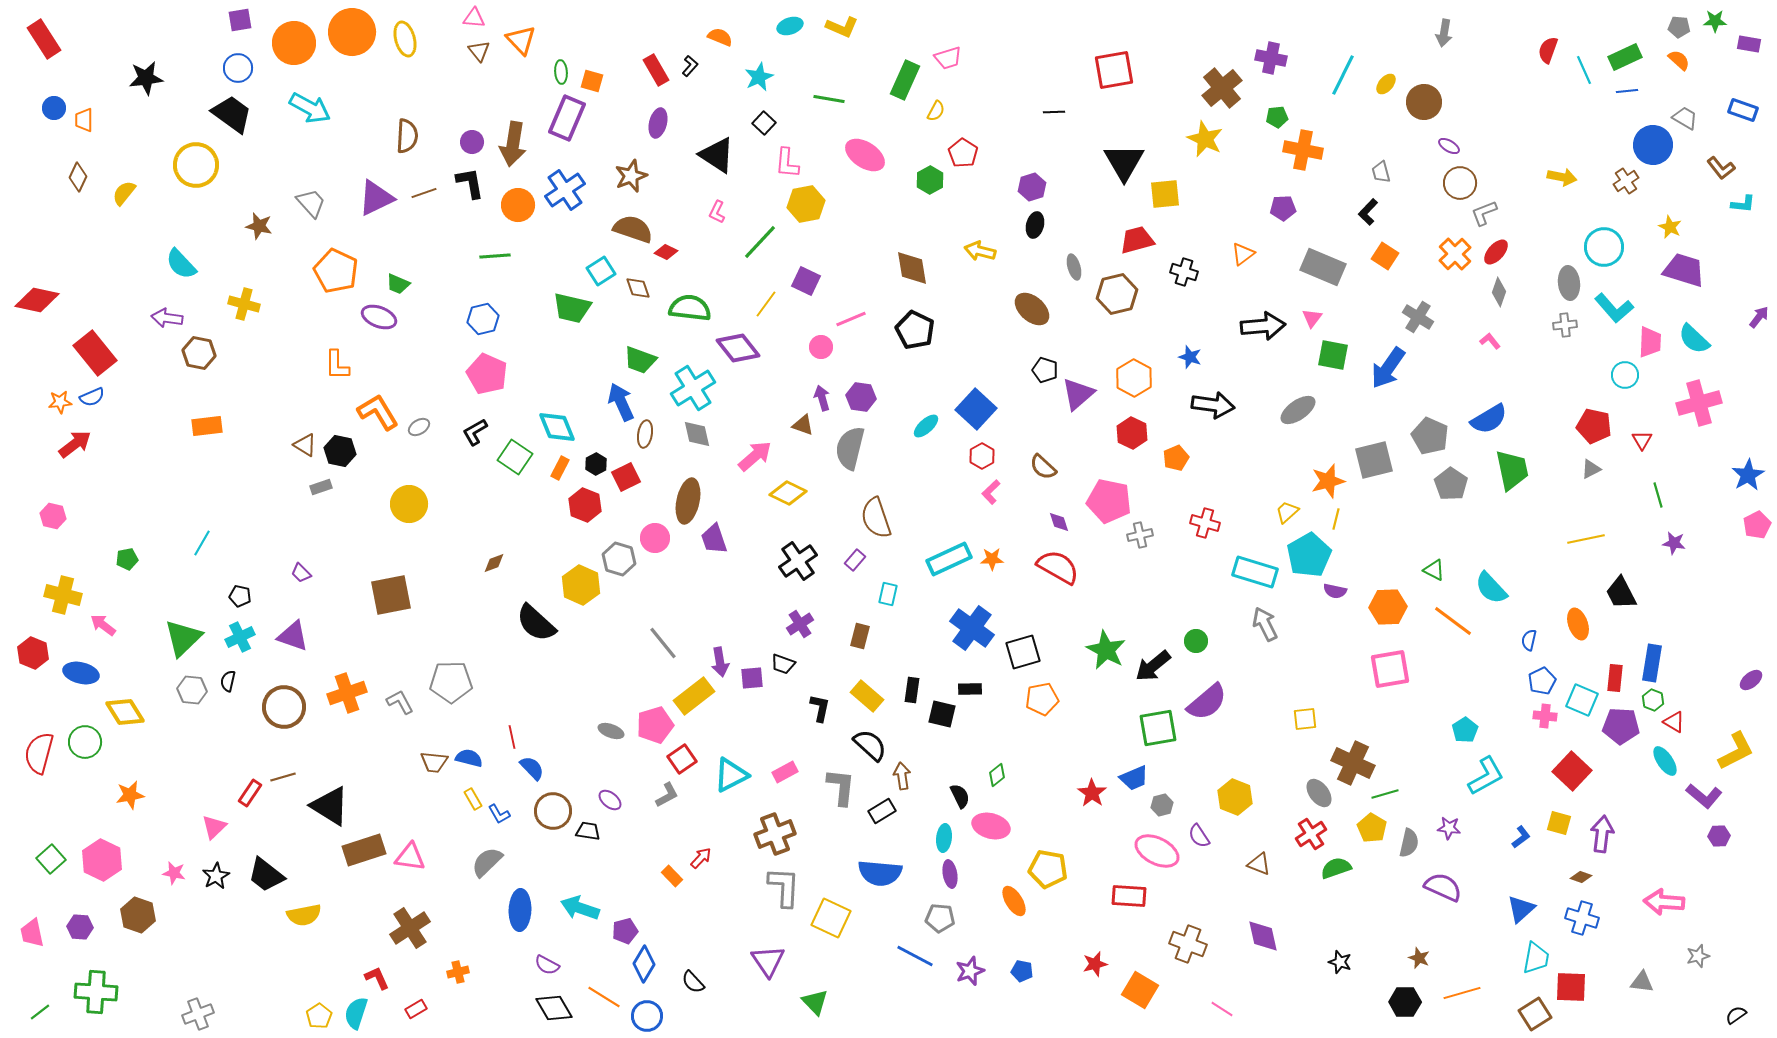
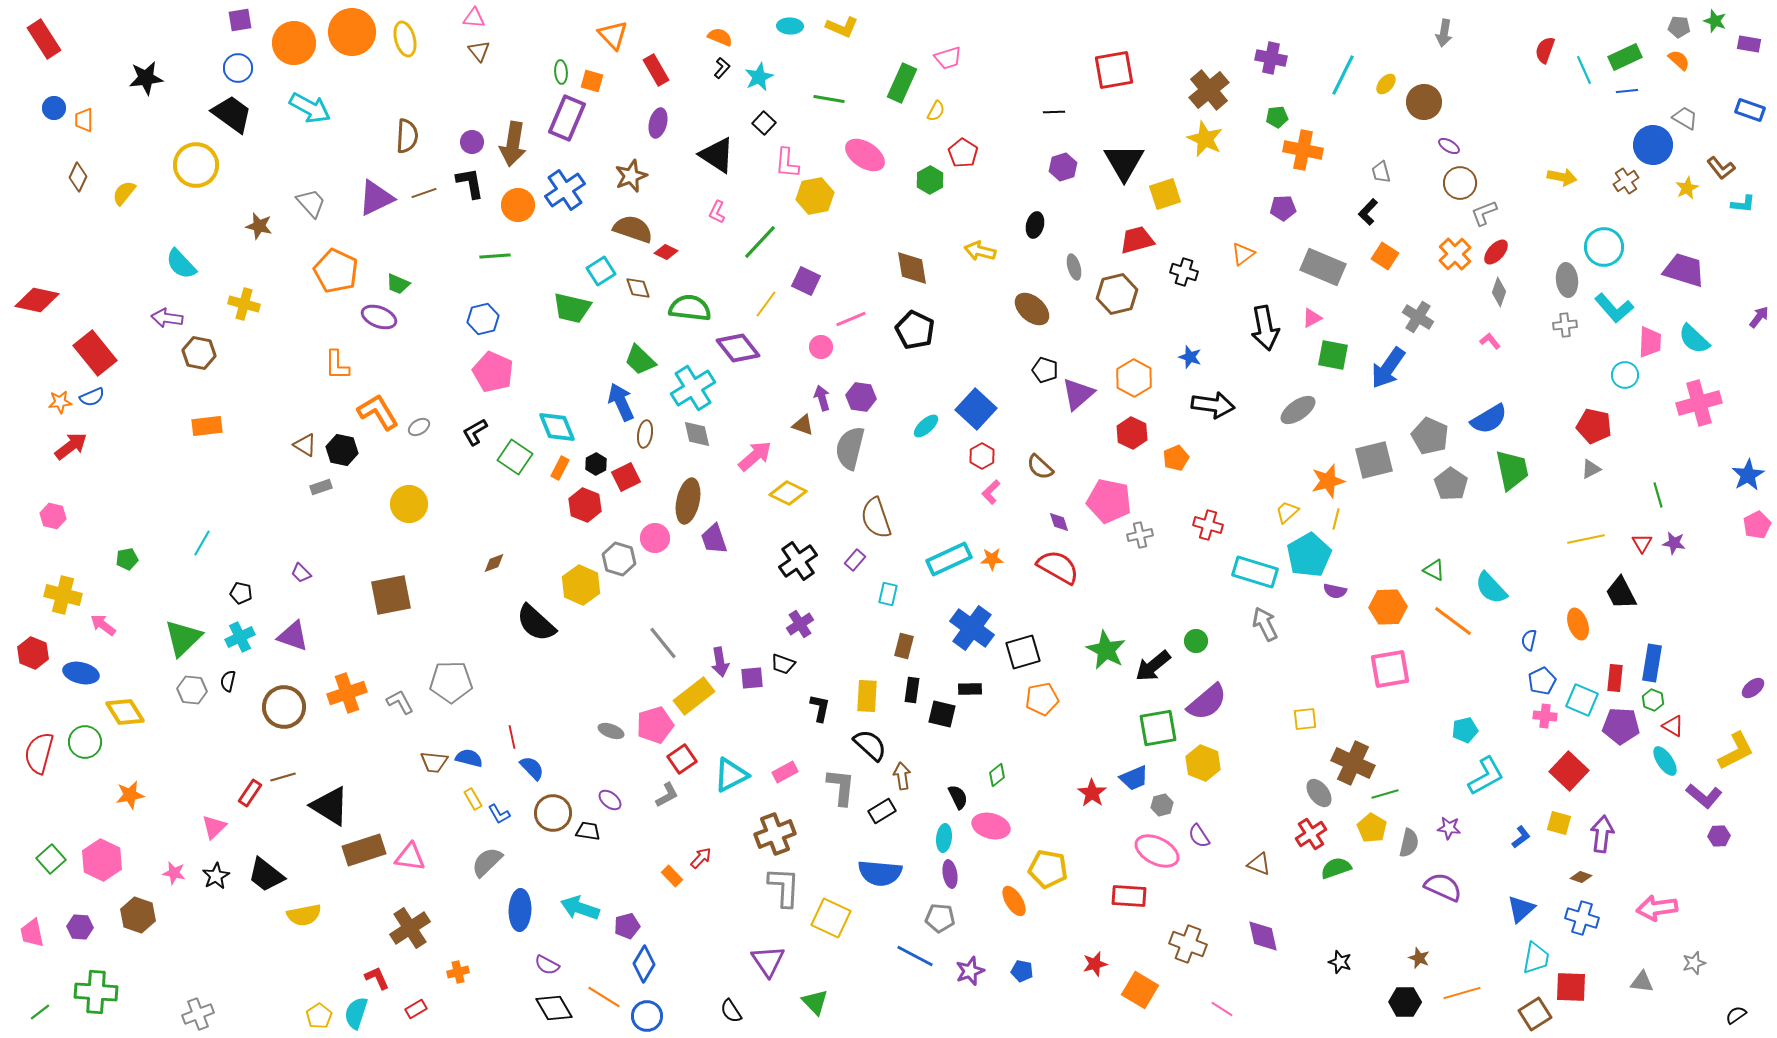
green star at (1715, 21): rotated 20 degrees clockwise
cyan ellipse at (790, 26): rotated 20 degrees clockwise
orange triangle at (521, 40): moved 92 px right, 5 px up
red semicircle at (1548, 50): moved 3 px left
black L-shape at (690, 66): moved 32 px right, 2 px down
green rectangle at (905, 80): moved 3 px left, 3 px down
brown cross at (1222, 88): moved 13 px left, 2 px down
blue rectangle at (1743, 110): moved 7 px right
purple hexagon at (1032, 187): moved 31 px right, 20 px up
yellow square at (1165, 194): rotated 12 degrees counterclockwise
yellow hexagon at (806, 204): moved 9 px right, 8 px up
yellow star at (1670, 227): moved 17 px right, 39 px up; rotated 20 degrees clockwise
gray ellipse at (1569, 283): moved 2 px left, 3 px up
pink triangle at (1312, 318): rotated 25 degrees clockwise
black arrow at (1263, 326): moved 2 px right, 2 px down; rotated 84 degrees clockwise
green trapezoid at (640, 360): rotated 24 degrees clockwise
pink pentagon at (487, 374): moved 6 px right, 2 px up
red triangle at (1642, 440): moved 103 px down
red arrow at (75, 444): moved 4 px left, 2 px down
black hexagon at (340, 451): moved 2 px right, 1 px up
brown semicircle at (1043, 467): moved 3 px left
red cross at (1205, 523): moved 3 px right, 2 px down
black pentagon at (240, 596): moved 1 px right, 3 px up
brown rectangle at (860, 636): moved 44 px right, 10 px down
purple ellipse at (1751, 680): moved 2 px right, 8 px down
yellow rectangle at (867, 696): rotated 52 degrees clockwise
red triangle at (1674, 722): moved 1 px left, 4 px down
cyan pentagon at (1465, 730): rotated 20 degrees clockwise
red square at (1572, 771): moved 3 px left
black semicircle at (960, 796): moved 2 px left, 1 px down
yellow hexagon at (1235, 797): moved 32 px left, 34 px up
brown circle at (553, 811): moved 2 px down
pink arrow at (1664, 902): moved 7 px left, 6 px down; rotated 12 degrees counterclockwise
purple pentagon at (625, 931): moved 2 px right, 5 px up
gray star at (1698, 956): moved 4 px left, 7 px down
black semicircle at (693, 982): moved 38 px right, 29 px down; rotated 10 degrees clockwise
